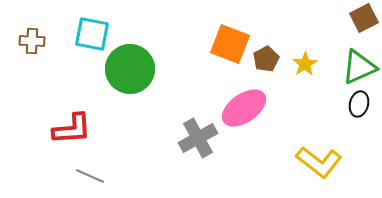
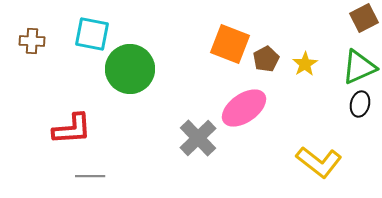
black ellipse: moved 1 px right
gray cross: rotated 15 degrees counterclockwise
gray line: rotated 24 degrees counterclockwise
